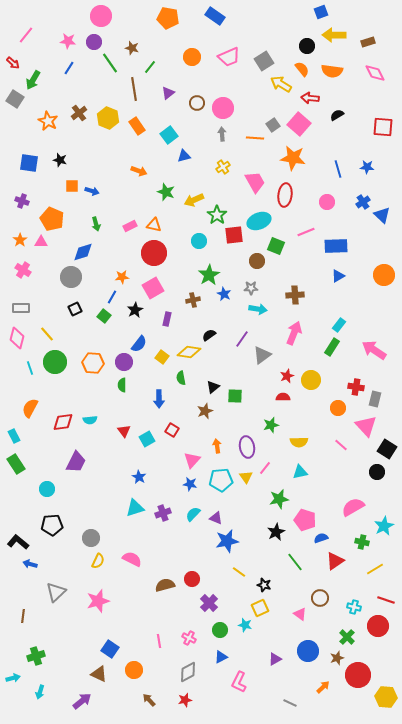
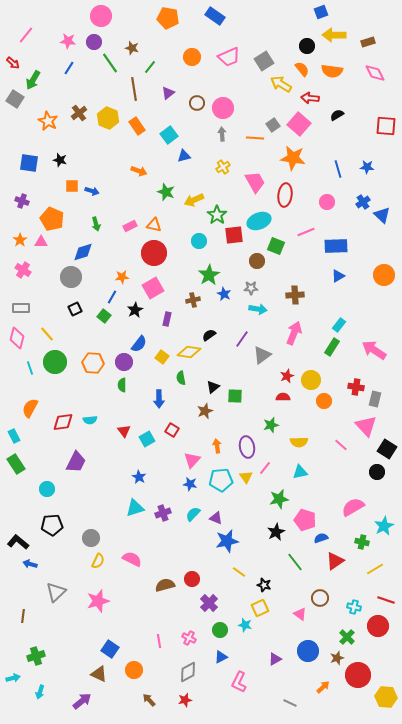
red square at (383, 127): moved 3 px right, 1 px up
orange circle at (338, 408): moved 14 px left, 7 px up
